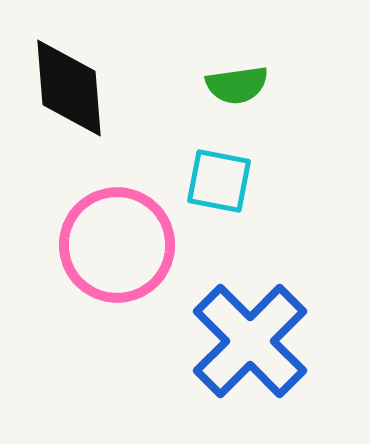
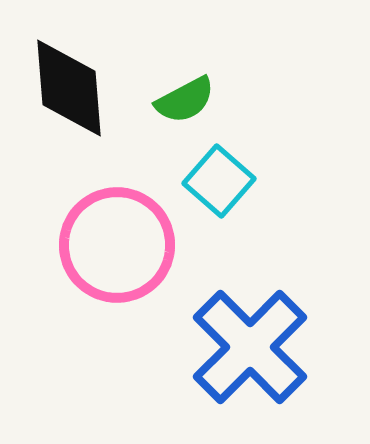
green semicircle: moved 52 px left, 15 px down; rotated 20 degrees counterclockwise
cyan square: rotated 30 degrees clockwise
blue cross: moved 6 px down
